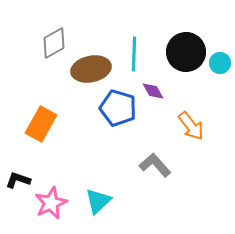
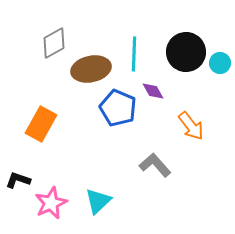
blue pentagon: rotated 6 degrees clockwise
